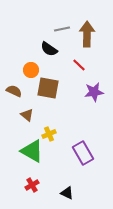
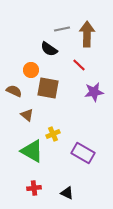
yellow cross: moved 4 px right
purple rectangle: rotated 30 degrees counterclockwise
red cross: moved 2 px right, 3 px down; rotated 24 degrees clockwise
